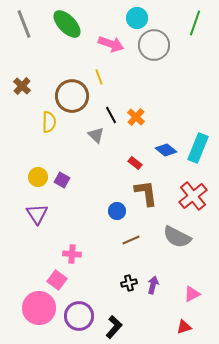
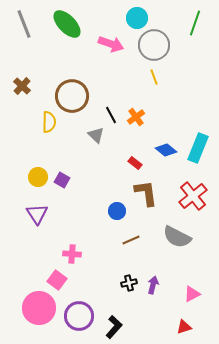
yellow line: moved 55 px right
orange cross: rotated 12 degrees clockwise
